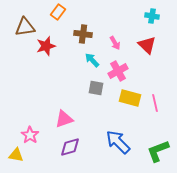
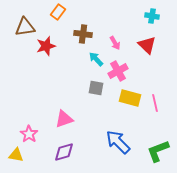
cyan arrow: moved 4 px right, 1 px up
pink star: moved 1 px left, 1 px up
purple diamond: moved 6 px left, 5 px down
